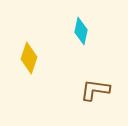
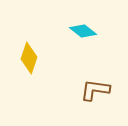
cyan diamond: moved 2 px right; rotated 64 degrees counterclockwise
